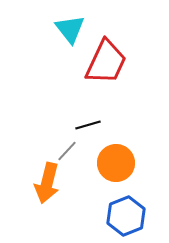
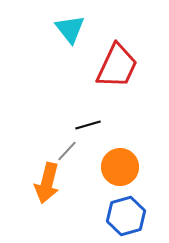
red trapezoid: moved 11 px right, 4 px down
orange circle: moved 4 px right, 4 px down
blue hexagon: rotated 6 degrees clockwise
